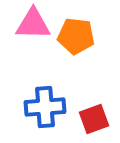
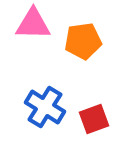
orange pentagon: moved 7 px right, 5 px down; rotated 15 degrees counterclockwise
blue cross: rotated 36 degrees clockwise
